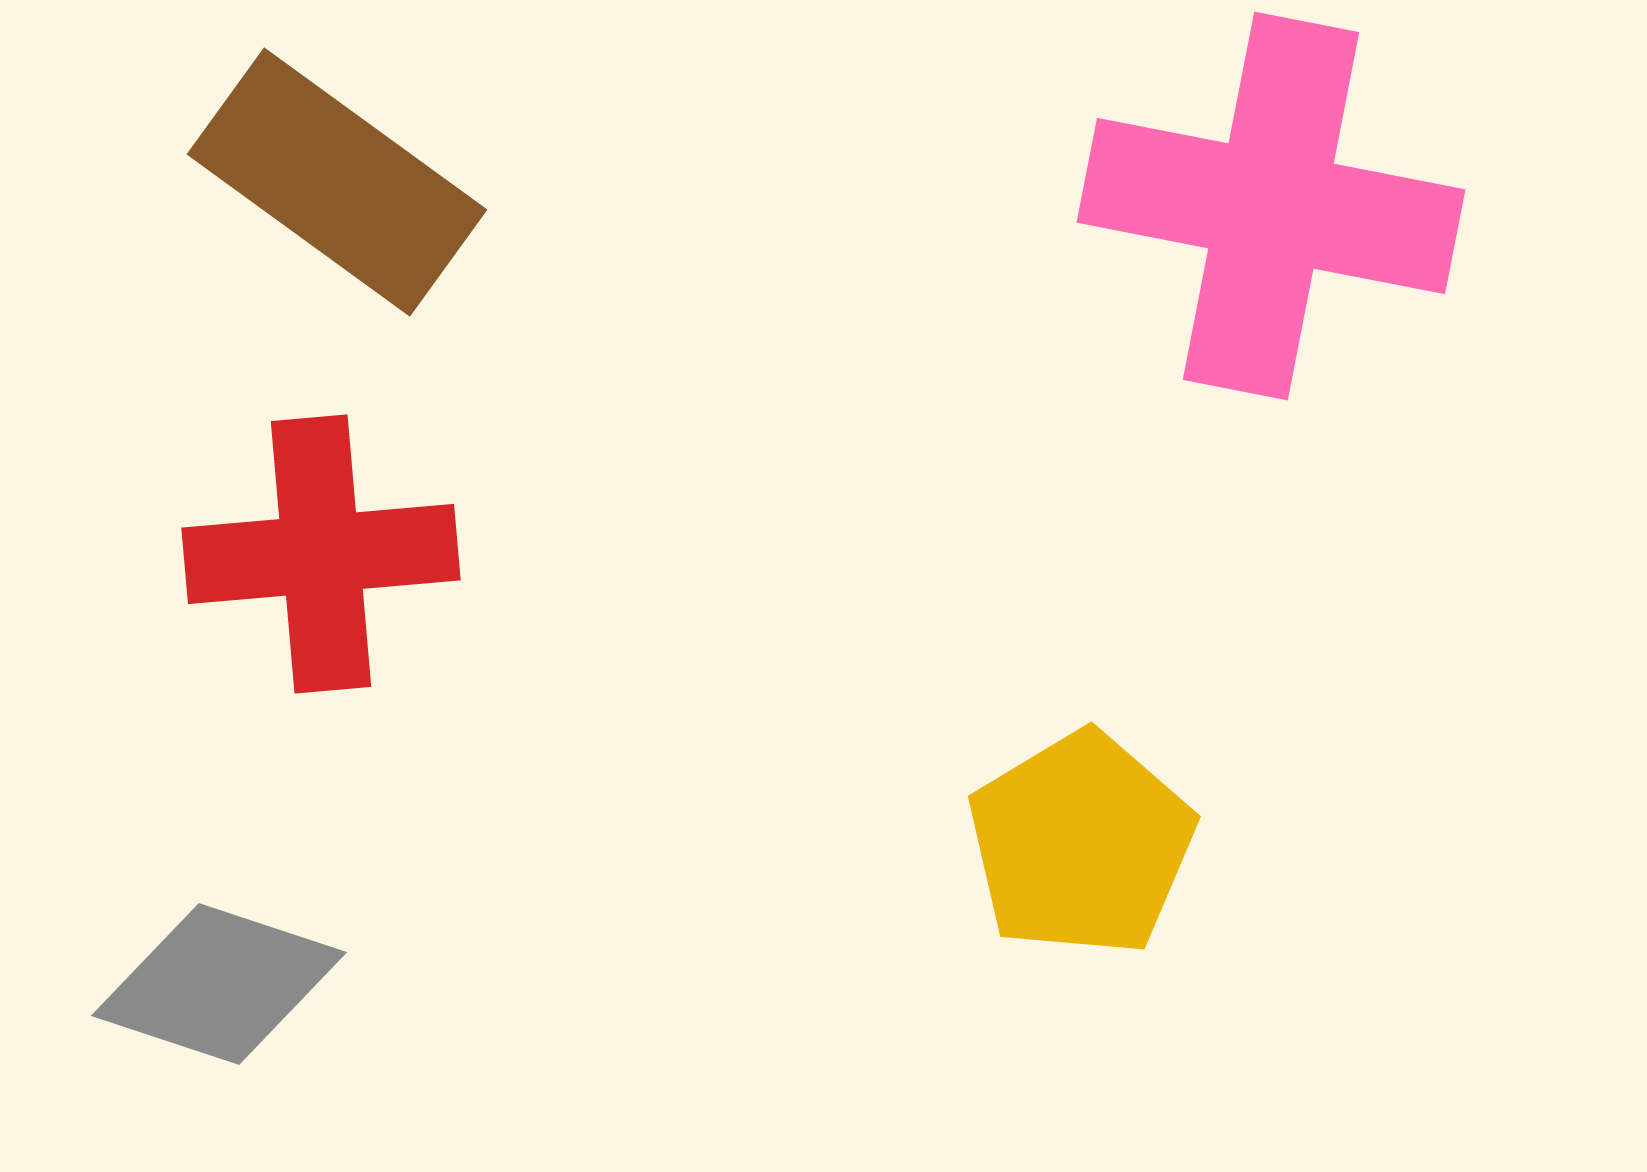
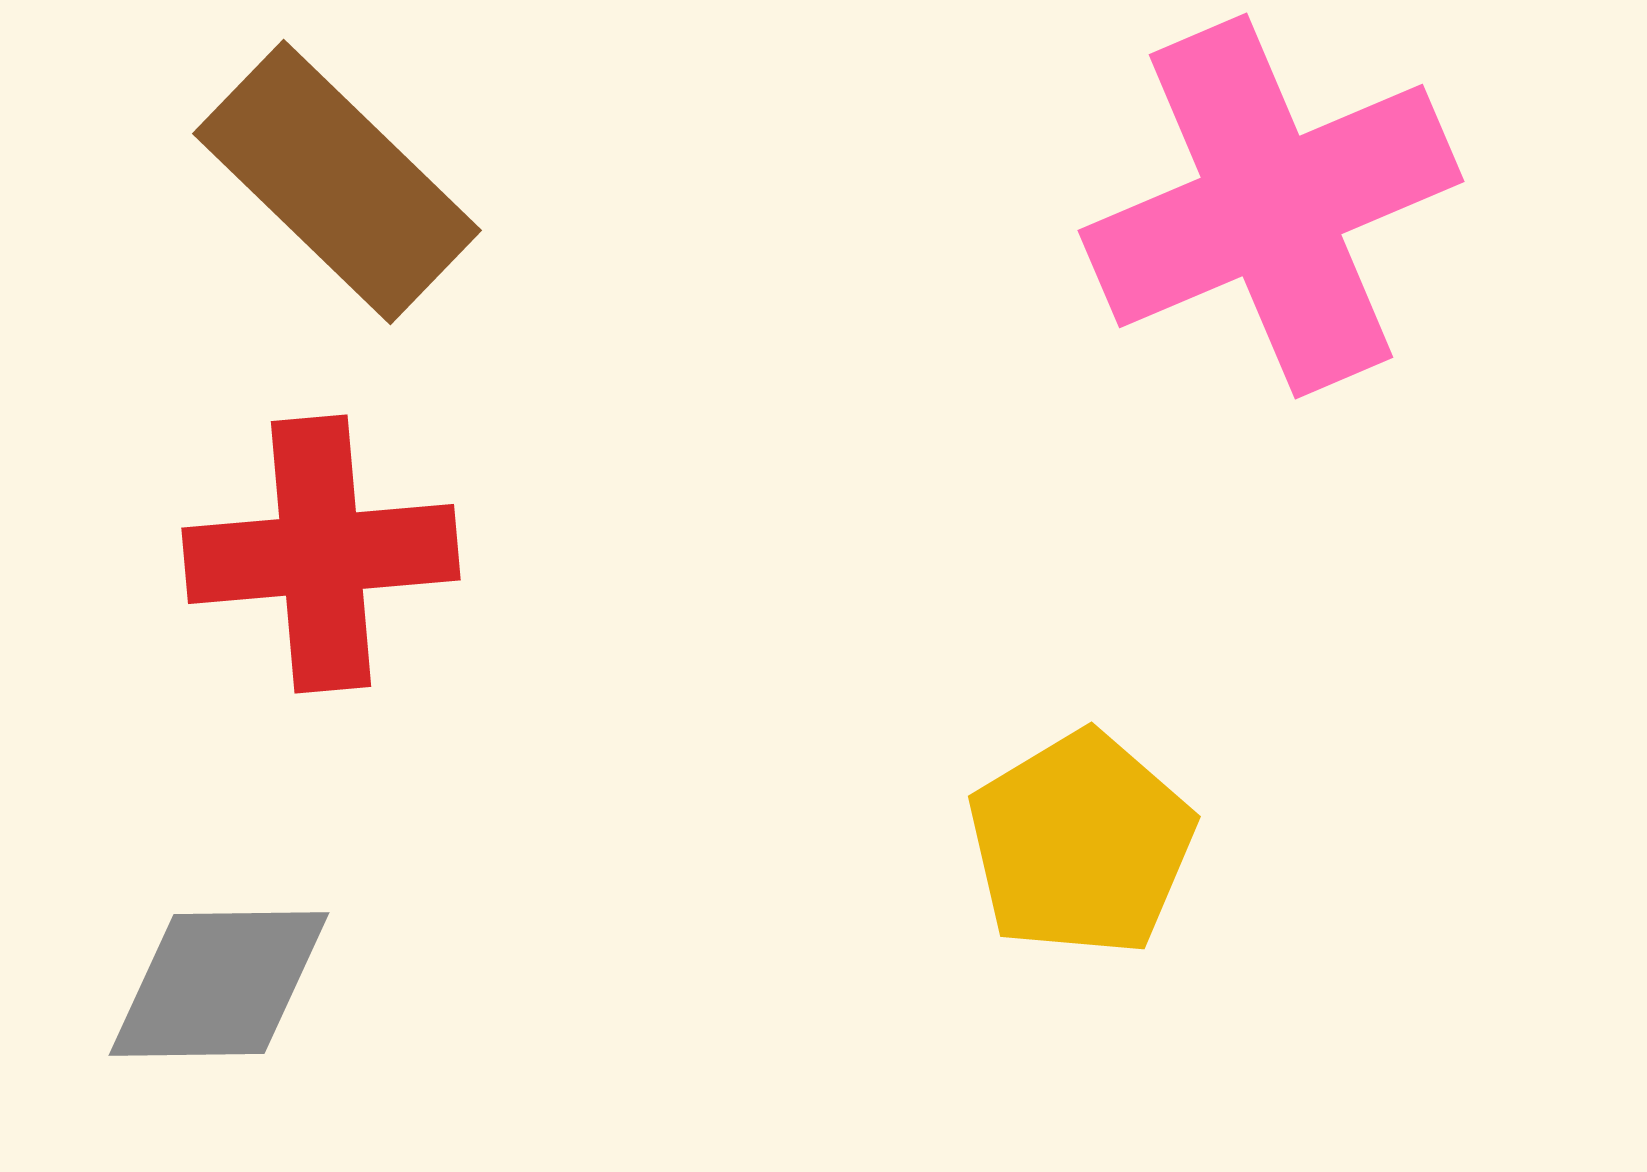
brown rectangle: rotated 8 degrees clockwise
pink cross: rotated 34 degrees counterclockwise
gray diamond: rotated 19 degrees counterclockwise
